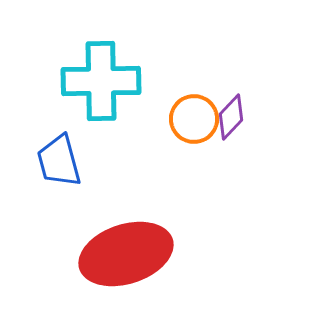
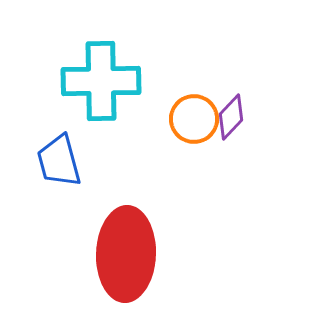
red ellipse: rotated 70 degrees counterclockwise
